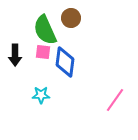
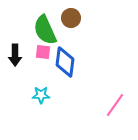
pink line: moved 5 px down
